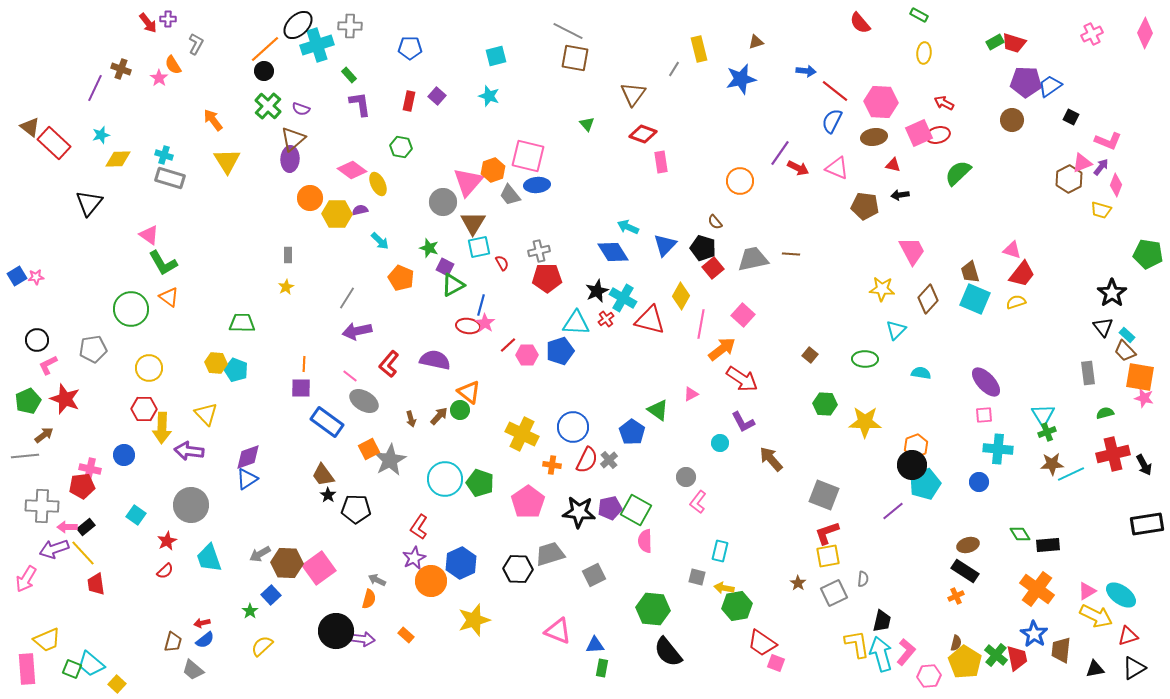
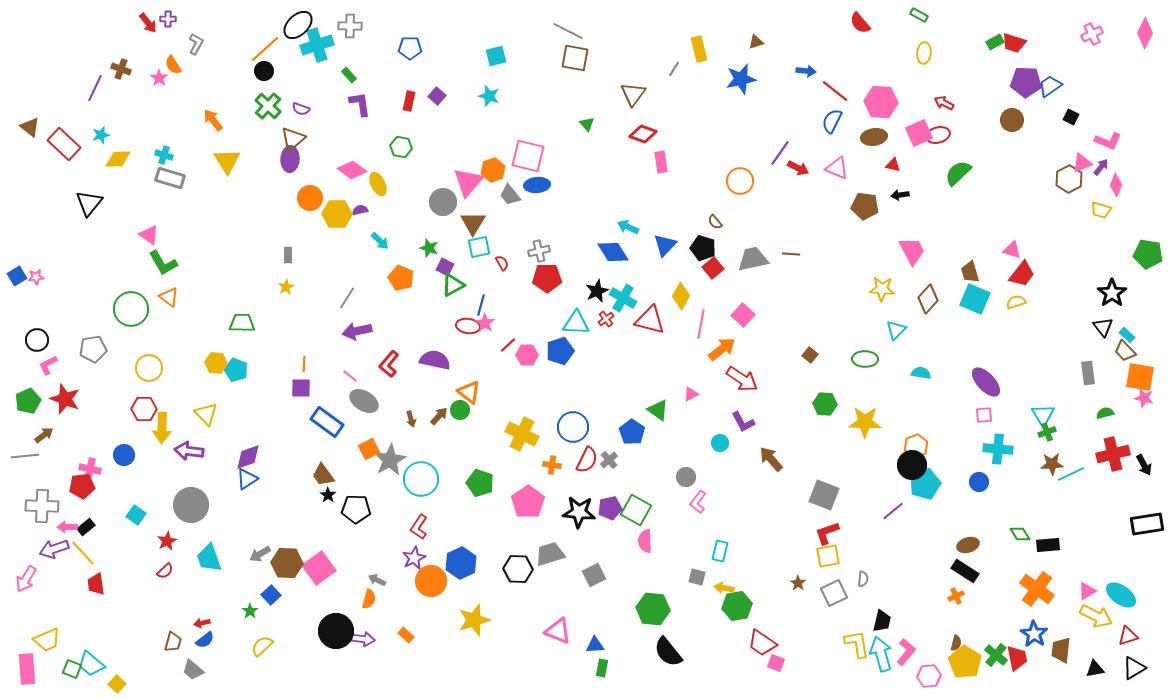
red rectangle at (54, 143): moved 10 px right, 1 px down
cyan circle at (445, 479): moved 24 px left
